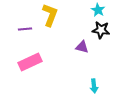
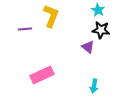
yellow L-shape: moved 1 px right, 1 px down
purple triangle: moved 6 px right; rotated 24 degrees clockwise
pink rectangle: moved 12 px right, 13 px down
cyan arrow: rotated 16 degrees clockwise
